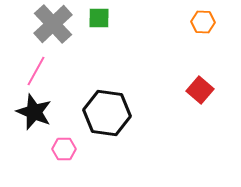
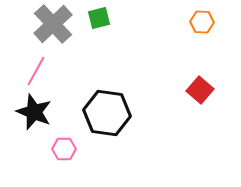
green square: rotated 15 degrees counterclockwise
orange hexagon: moved 1 px left
